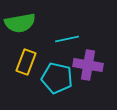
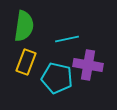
green semicircle: moved 4 px right, 3 px down; rotated 72 degrees counterclockwise
